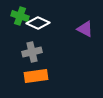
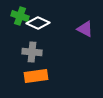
gray cross: rotated 18 degrees clockwise
